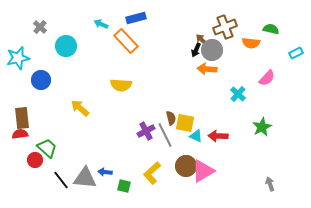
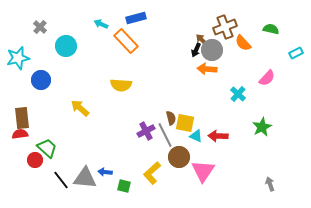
orange semicircle: moved 8 px left; rotated 42 degrees clockwise
brown circle: moved 7 px left, 9 px up
pink triangle: rotated 25 degrees counterclockwise
